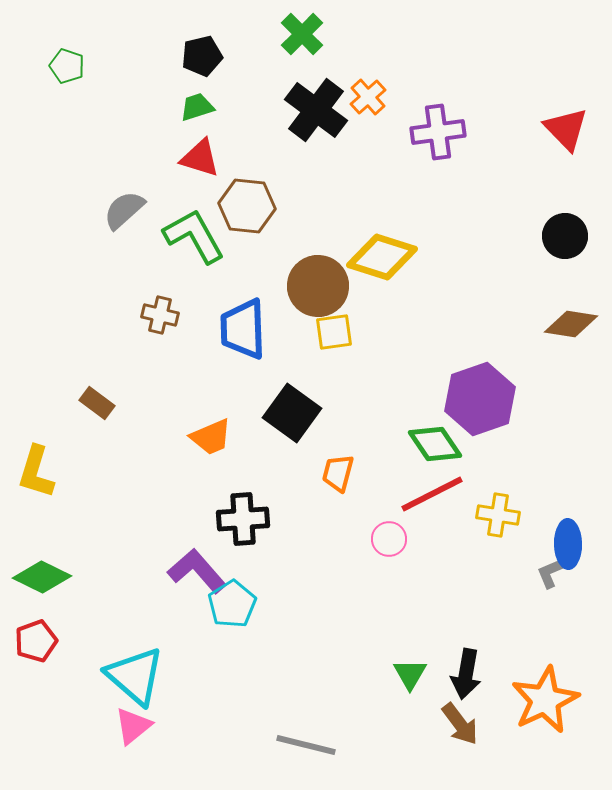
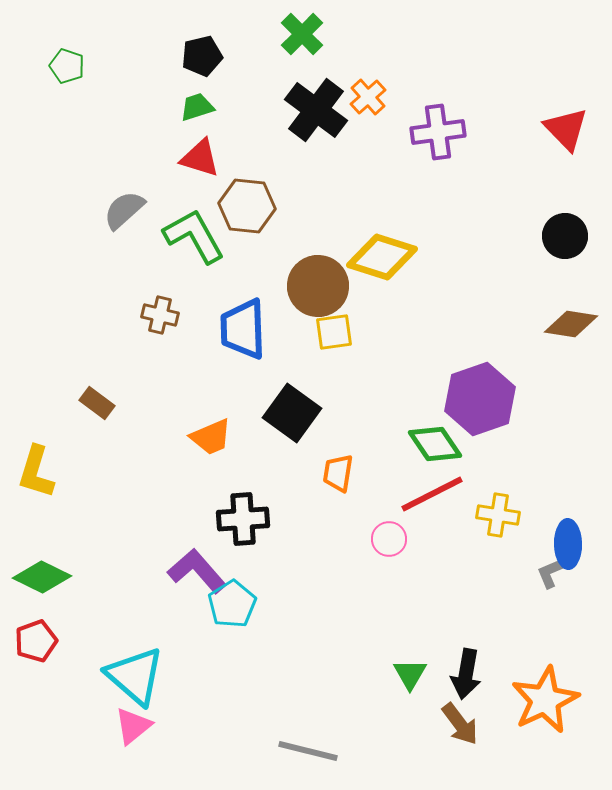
orange trapezoid at (338, 473): rotated 6 degrees counterclockwise
gray line at (306, 745): moved 2 px right, 6 px down
